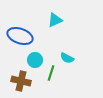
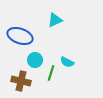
cyan semicircle: moved 4 px down
